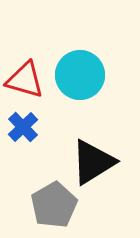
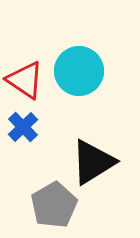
cyan circle: moved 1 px left, 4 px up
red triangle: rotated 18 degrees clockwise
